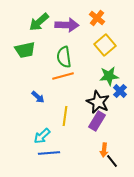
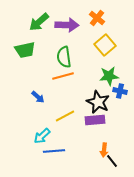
blue cross: rotated 32 degrees counterclockwise
yellow line: rotated 54 degrees clockwise
purple rectangle: moved 2 px left, 1 px up; rotated 54 degrees clockwise
blue line: moved 5 px right, 2 px up
